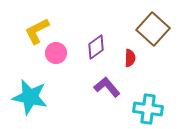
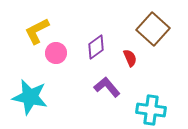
red semicircle: rotated 24 degrees counterclockwise
cyan cross: moved 3 px right, 1 px down
